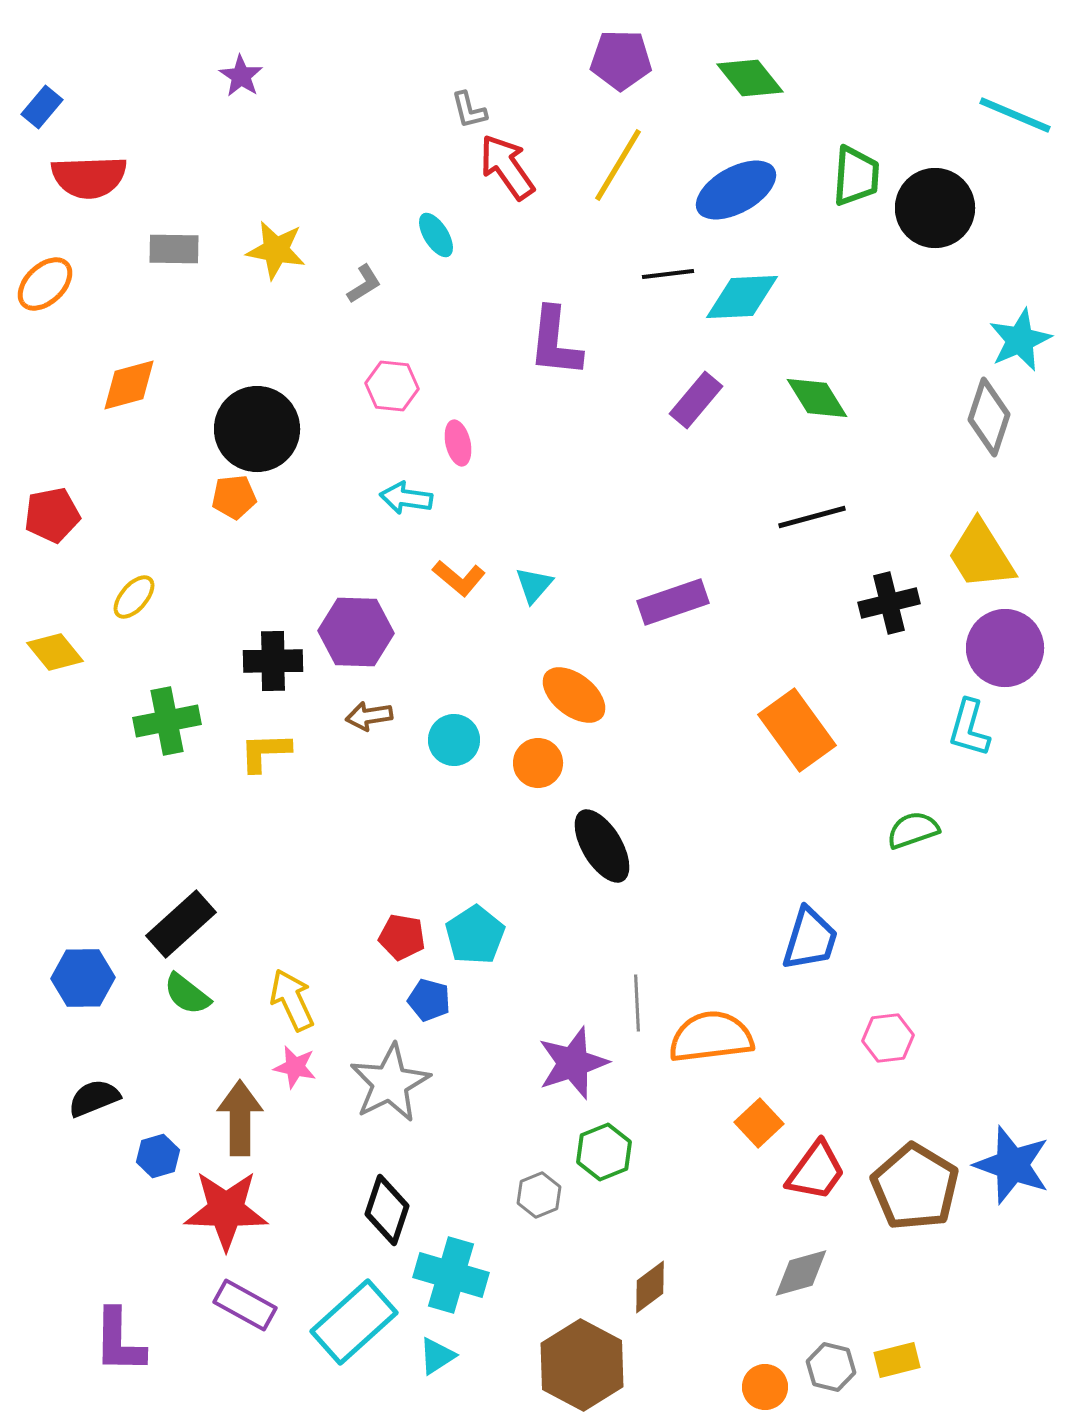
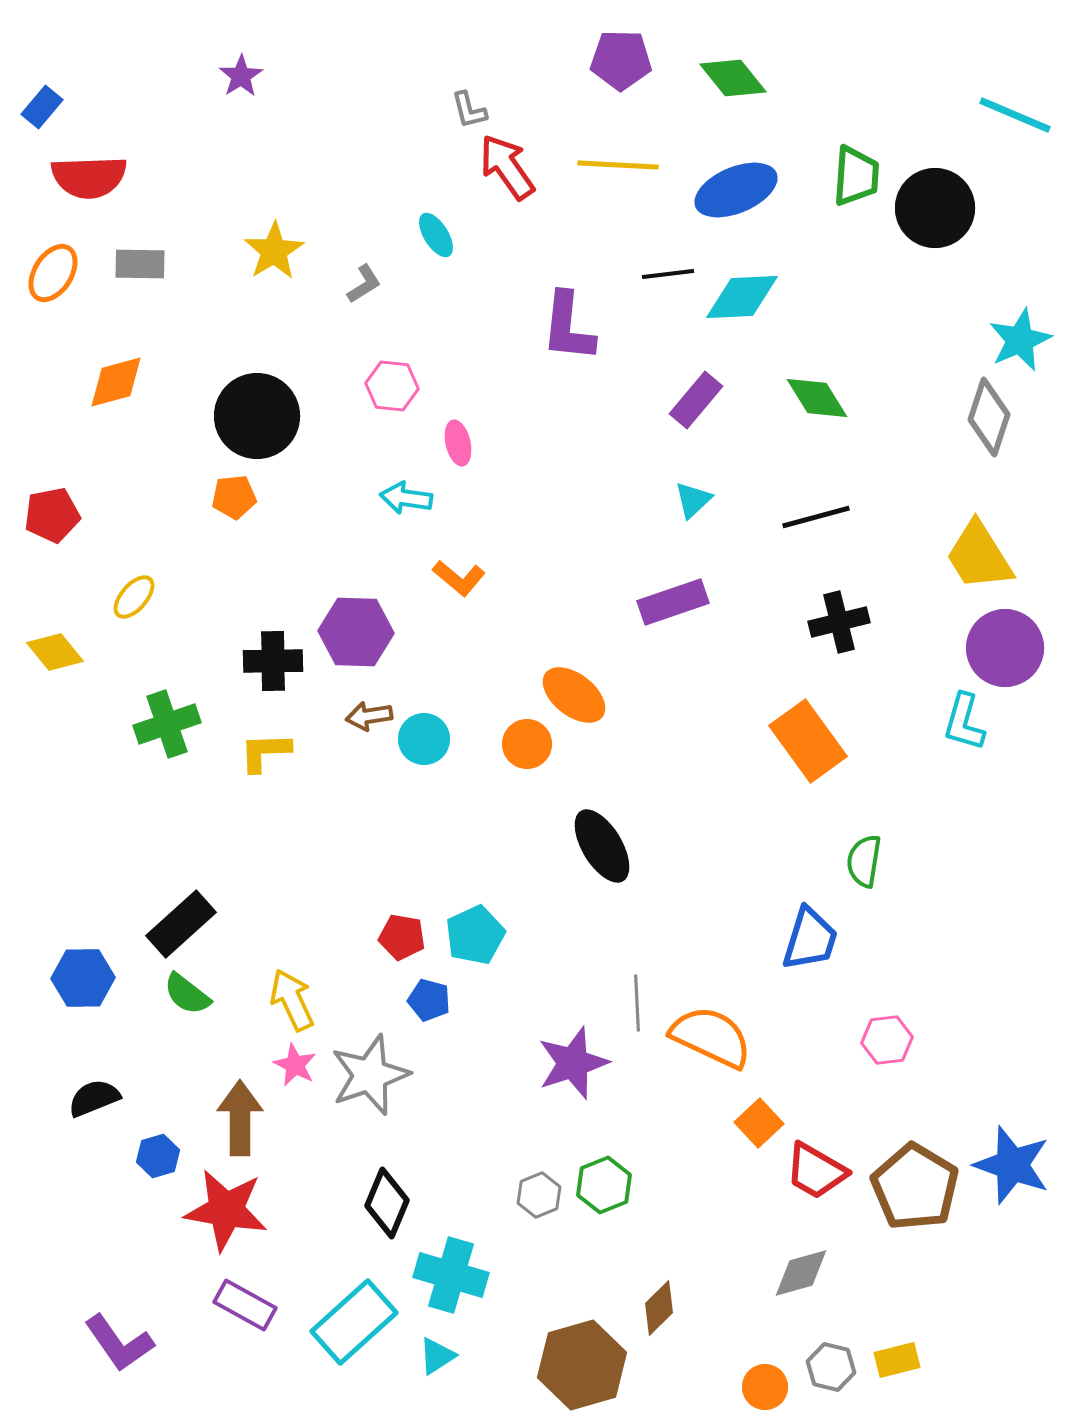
purple star at (241, 76): rotated 6 degrees clockwise
green diamond at (750, 78): moved 17 px left
yellow line at (618, 165): rotated 62 degrees clockwise
blue ellipse at (736, 190): rotated 6 degrees clockwise
gray rectangle at (174, 249): moved 34 px left, 15 px down
yellow star at (276, 250): moved 2 px left, 1 px down; rotated 30 degrees clockwise
orange ellipse at (45, 284): moved 8 px right, 11 px up; rotated 14 degrees counterclockwise
purple L-shape at (555, 342): moved 13 px right, 15 px up
orange diamond at (129, 385): moved 13 px left, 3 px up
black circle at (257, 429): moved 13 px up
black line at (812, 517): moved 4 px right
yellow trapezoid at (981, 555): moved 2 px left, 1 px down
cyan triangle at (534, 585): moved 159 px right, 85 px up; rotated 6 degrees clockwise
black cross at (889, 603): moved 50 px left, 19 px down
green cross at (167, 721): moved 3 px down; rotated 8 degrees counterclockwise
cyan L-shape at (969, 728): moved 5 px left, 6 px up
orange rectangle at (797, 730): moved 11 px right, 11 px down
cyan circle at (454, 740): moved 30 px left, 1 px up
orange circle at (538, 763): moved 11 px left, 19 px up
green semicircle at (913, 830): moved 49 px left, 31 px down; rotated 62 degrees counterclockwise
cyan pentagon at (475, 935): rotated 8 degrees clockwise
orange semicircle at (711, 1037): rotated 32 degrees clockwise
pink hexagon at (888, 1038): moved 1 px left, 2 px down
pink star at (295, 1067): moved 2 px up; rotated 15 degrees clockwise
gray star at (390, 1083): moved 20 px left, 8 px up; rotated 8 degrees clockwise
green hexagon at (604, 1152): moved 33 px down
red trapezoid at (816, 1171): rotated 84 degrees clockwise
red star at (226, 1210): rotated 8 degrees clockwise
black diamond at (387, 1210): moved 7 px up; rotated 4 degrees clockwise
brown diamond at (650, 1287): moved 9 px right, 21 px down; rotated 8 degrees counterclockwise
purple L-shape at (119, 1341): moved 2 px down; rotated 36 degrees counterclockwise
brown hexagon at (582, 1365): rotated 16 degrees clockwise
